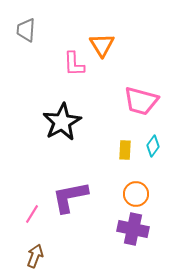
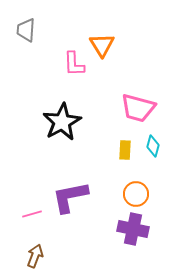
pink trapezoid: moved 3 px left, 7 px down
cyan diamond: rotated 20 degrees counterclockwise
pink line: rotated 42 degrees clockwise
